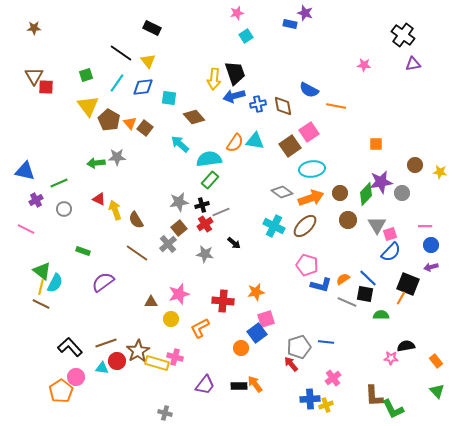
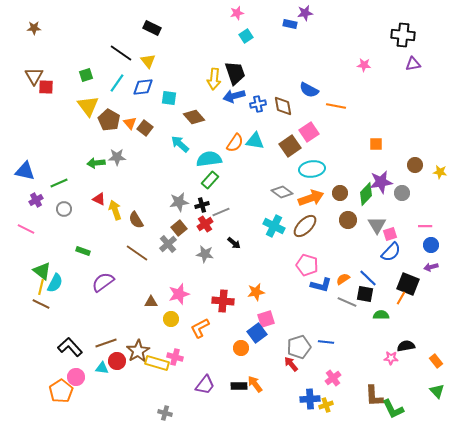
purple star at (305, 13): rotated 28 degrees counterclockwise
black cross at (403, 35): rotated 30 degrees counterclockwise
